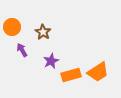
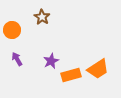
orange circle: moved 3 px down
brown star: moved 1 px left, 15 px up
purple arrow: moved 5 px left, 9 px down
orange trapezoid: moved 3 px up
